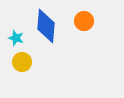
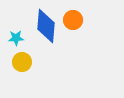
orange circle: moved 11 px left, 1 px up
cyan star: rotated 21 degrees counterclockwise
